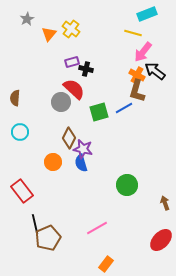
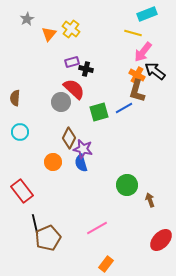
brown arrow: moved 15 px left, 3 px up
